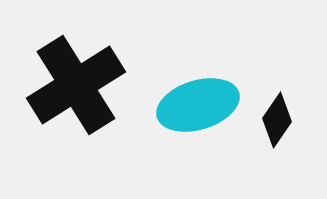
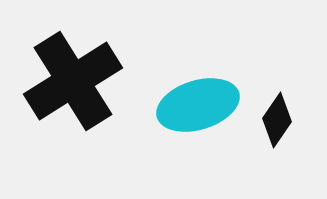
black cross: moved 3 px left, 4 px up
